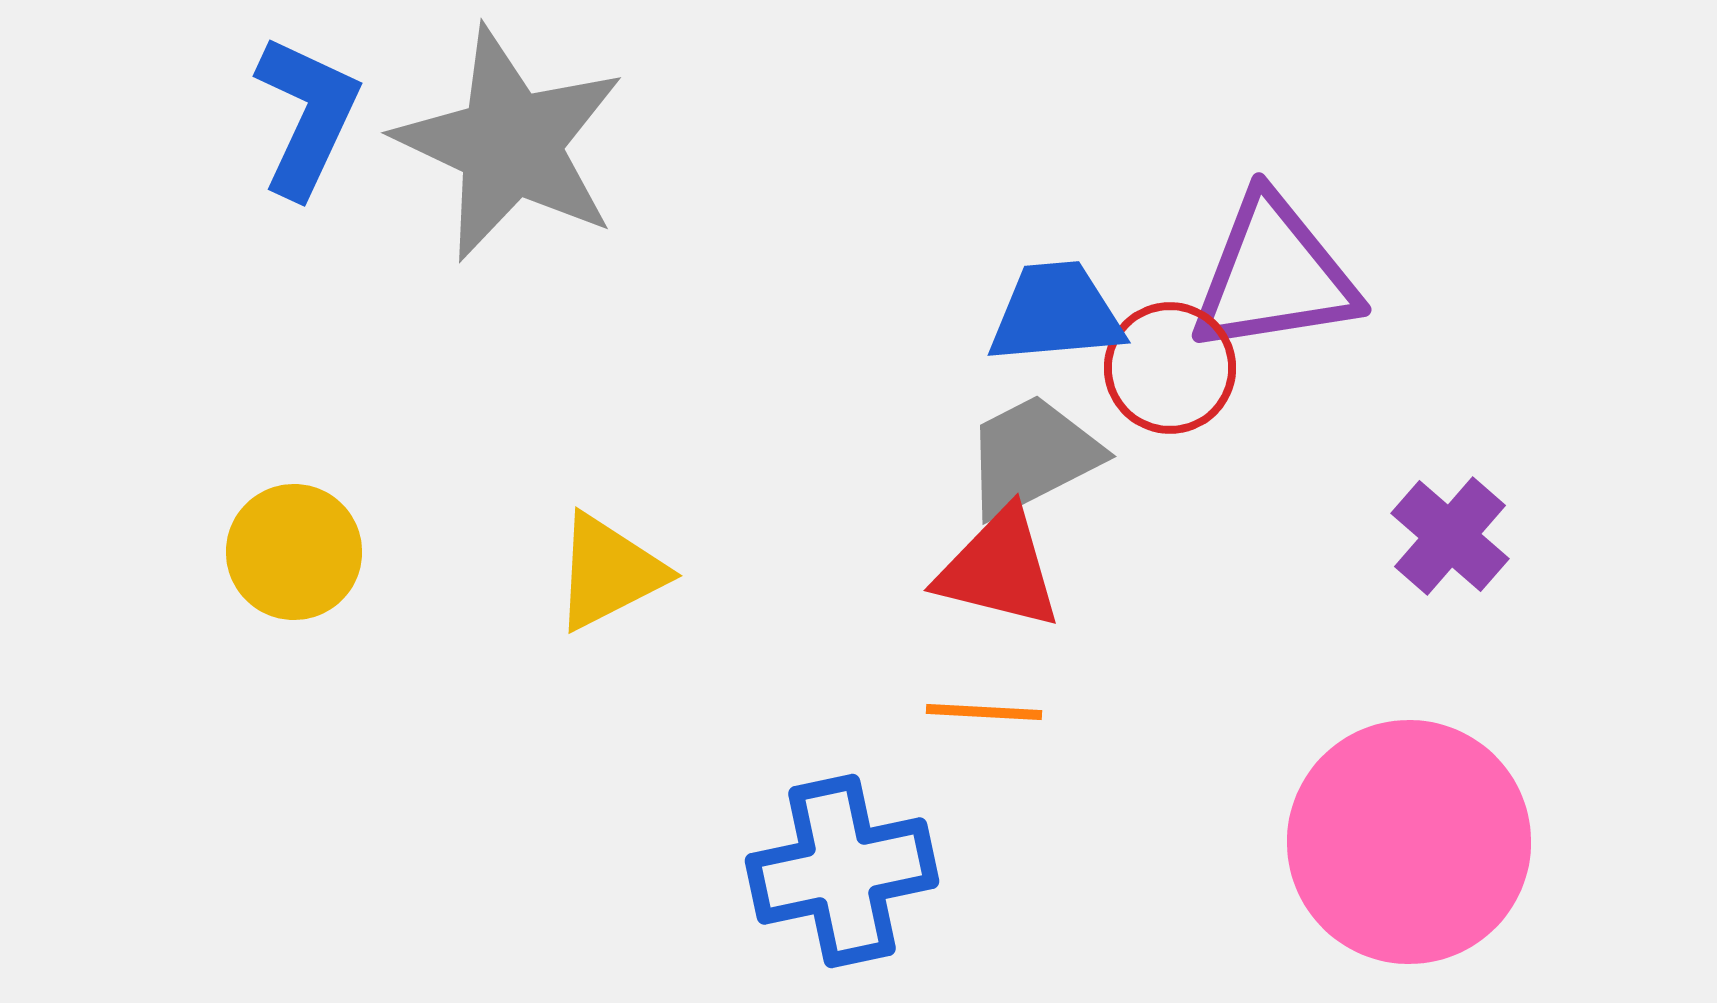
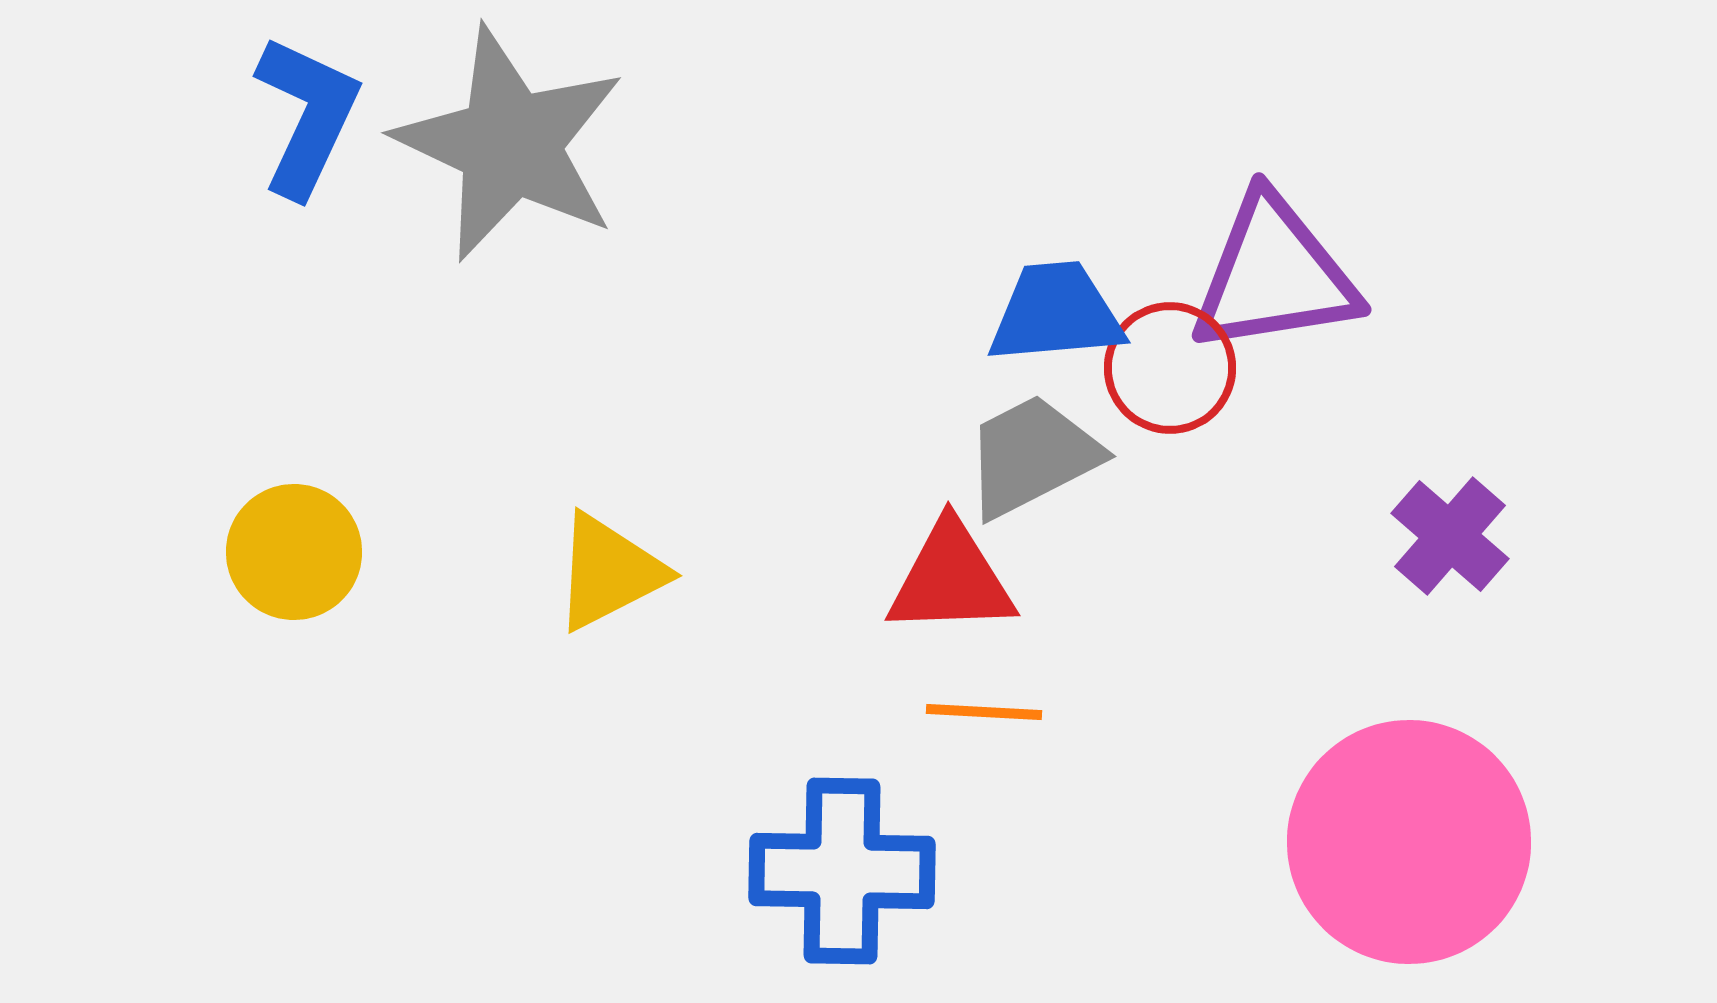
red triangle: moved 48 px left, 10 px down; rotated 16 degrees counterclockwise
blue cross: rotated 13 degrees clockwise
